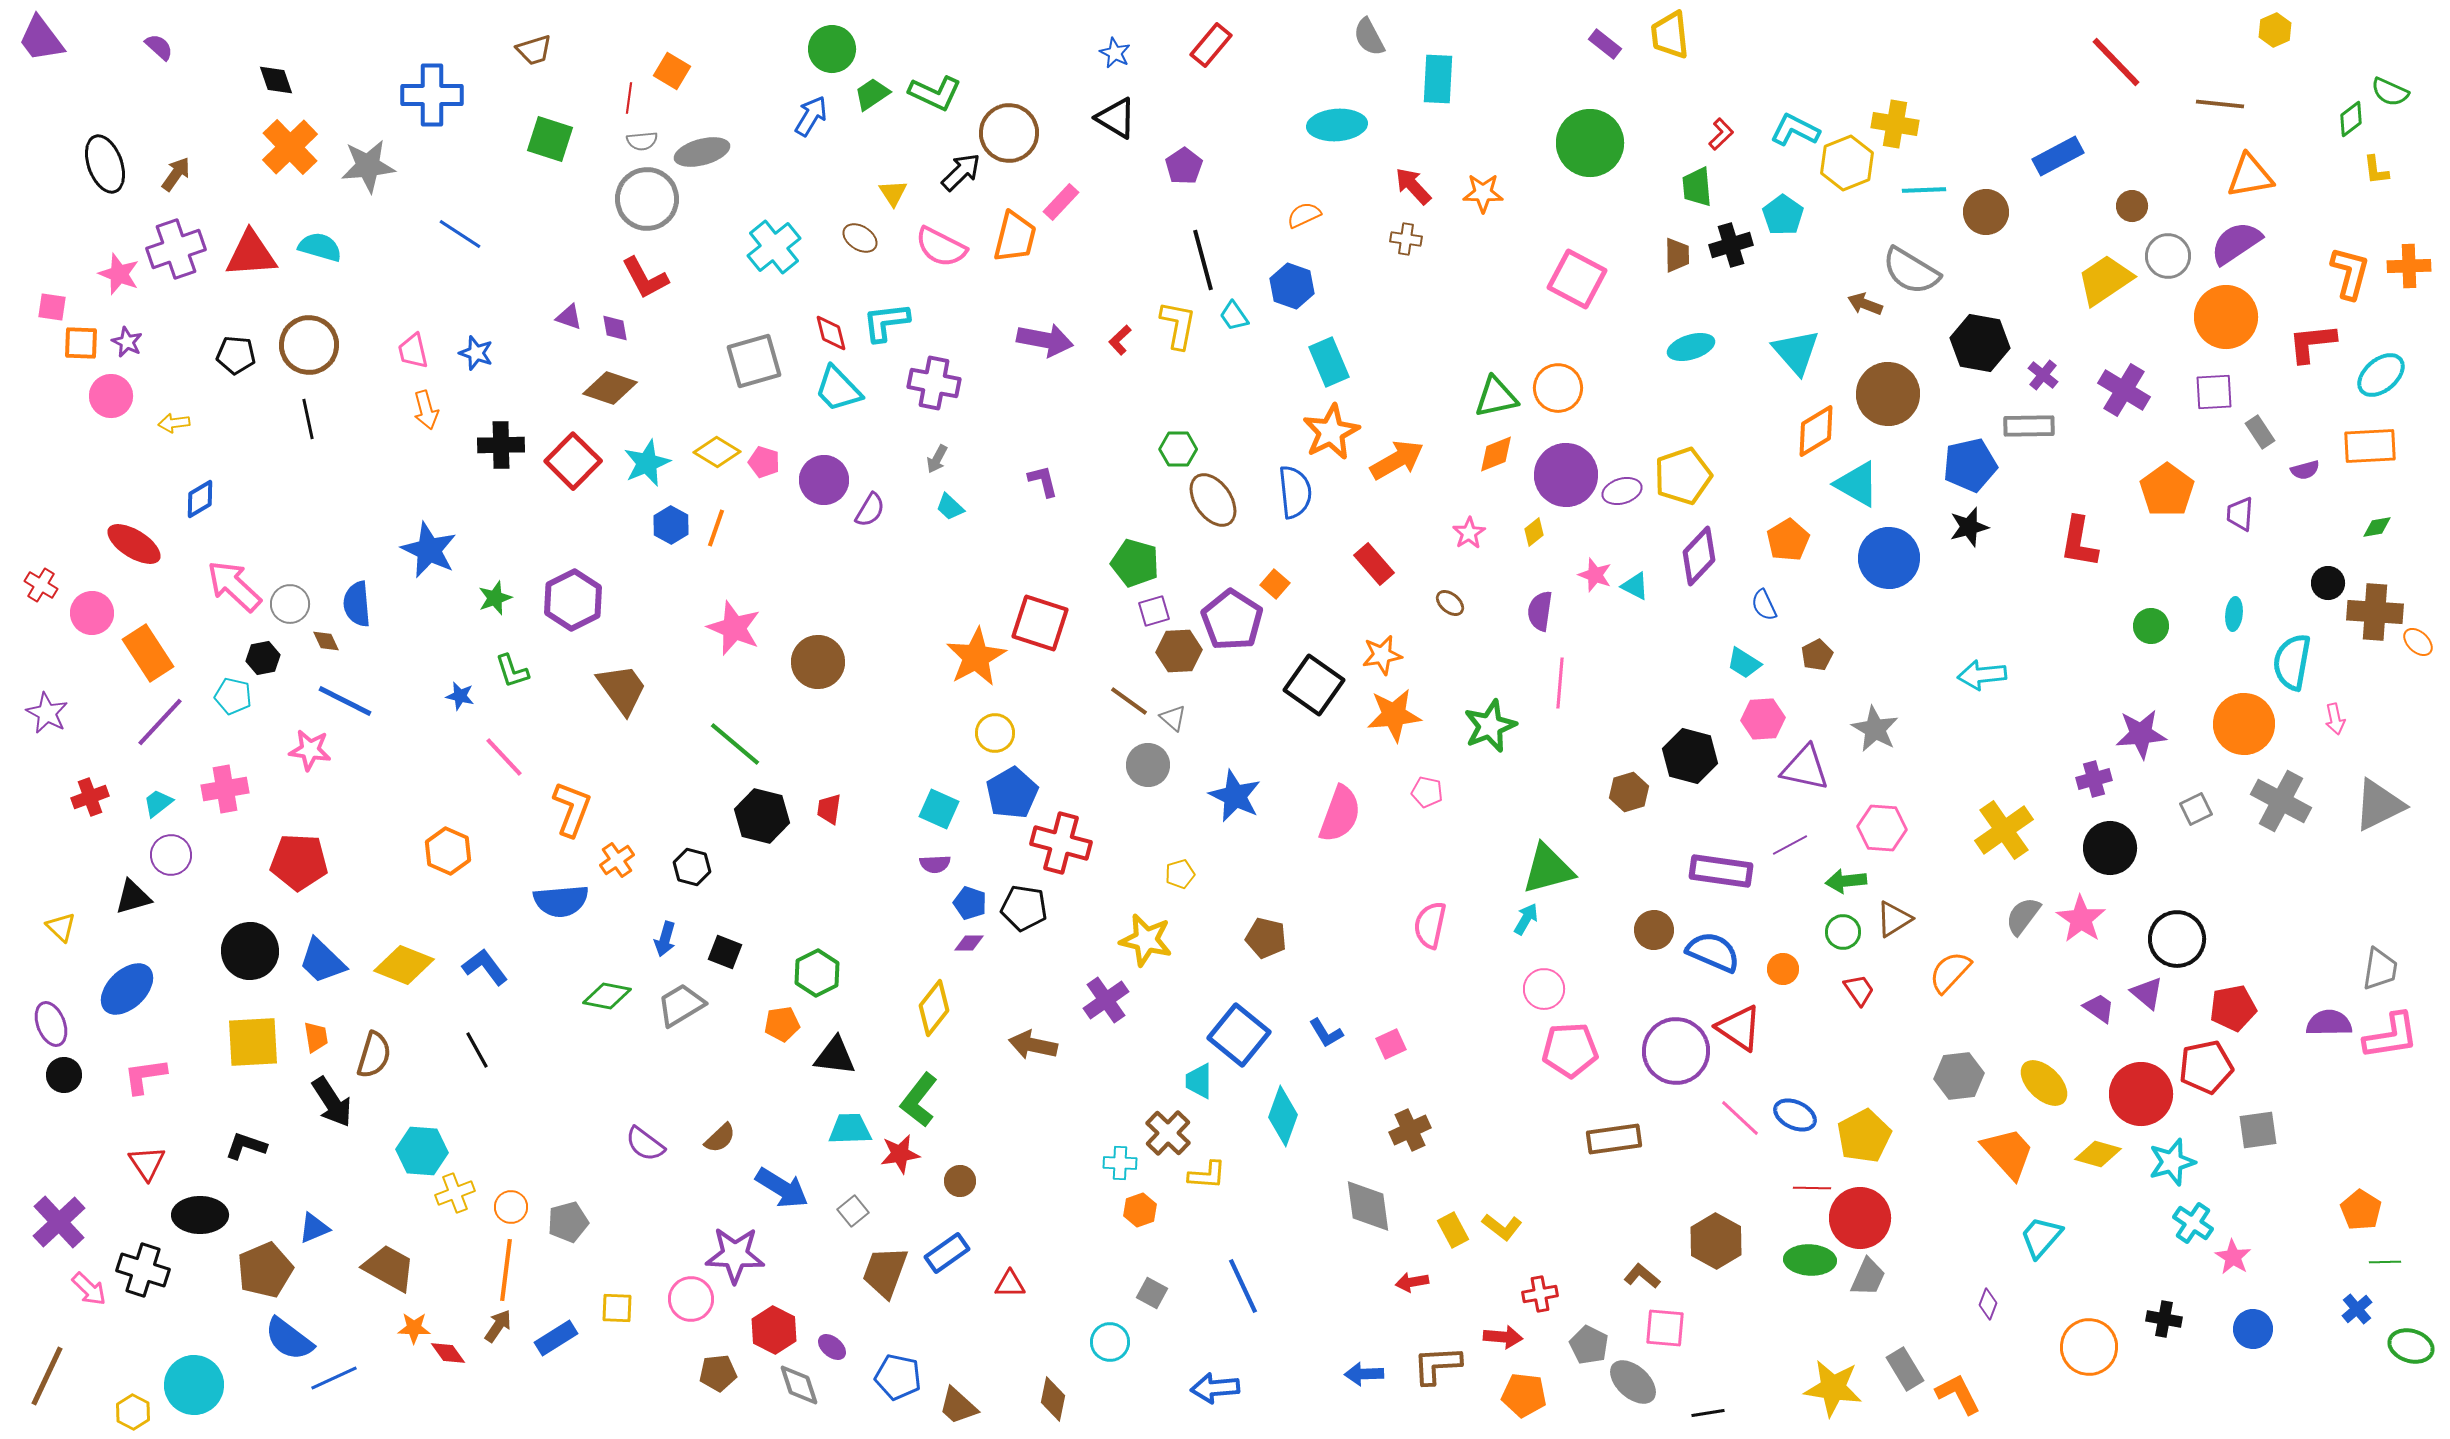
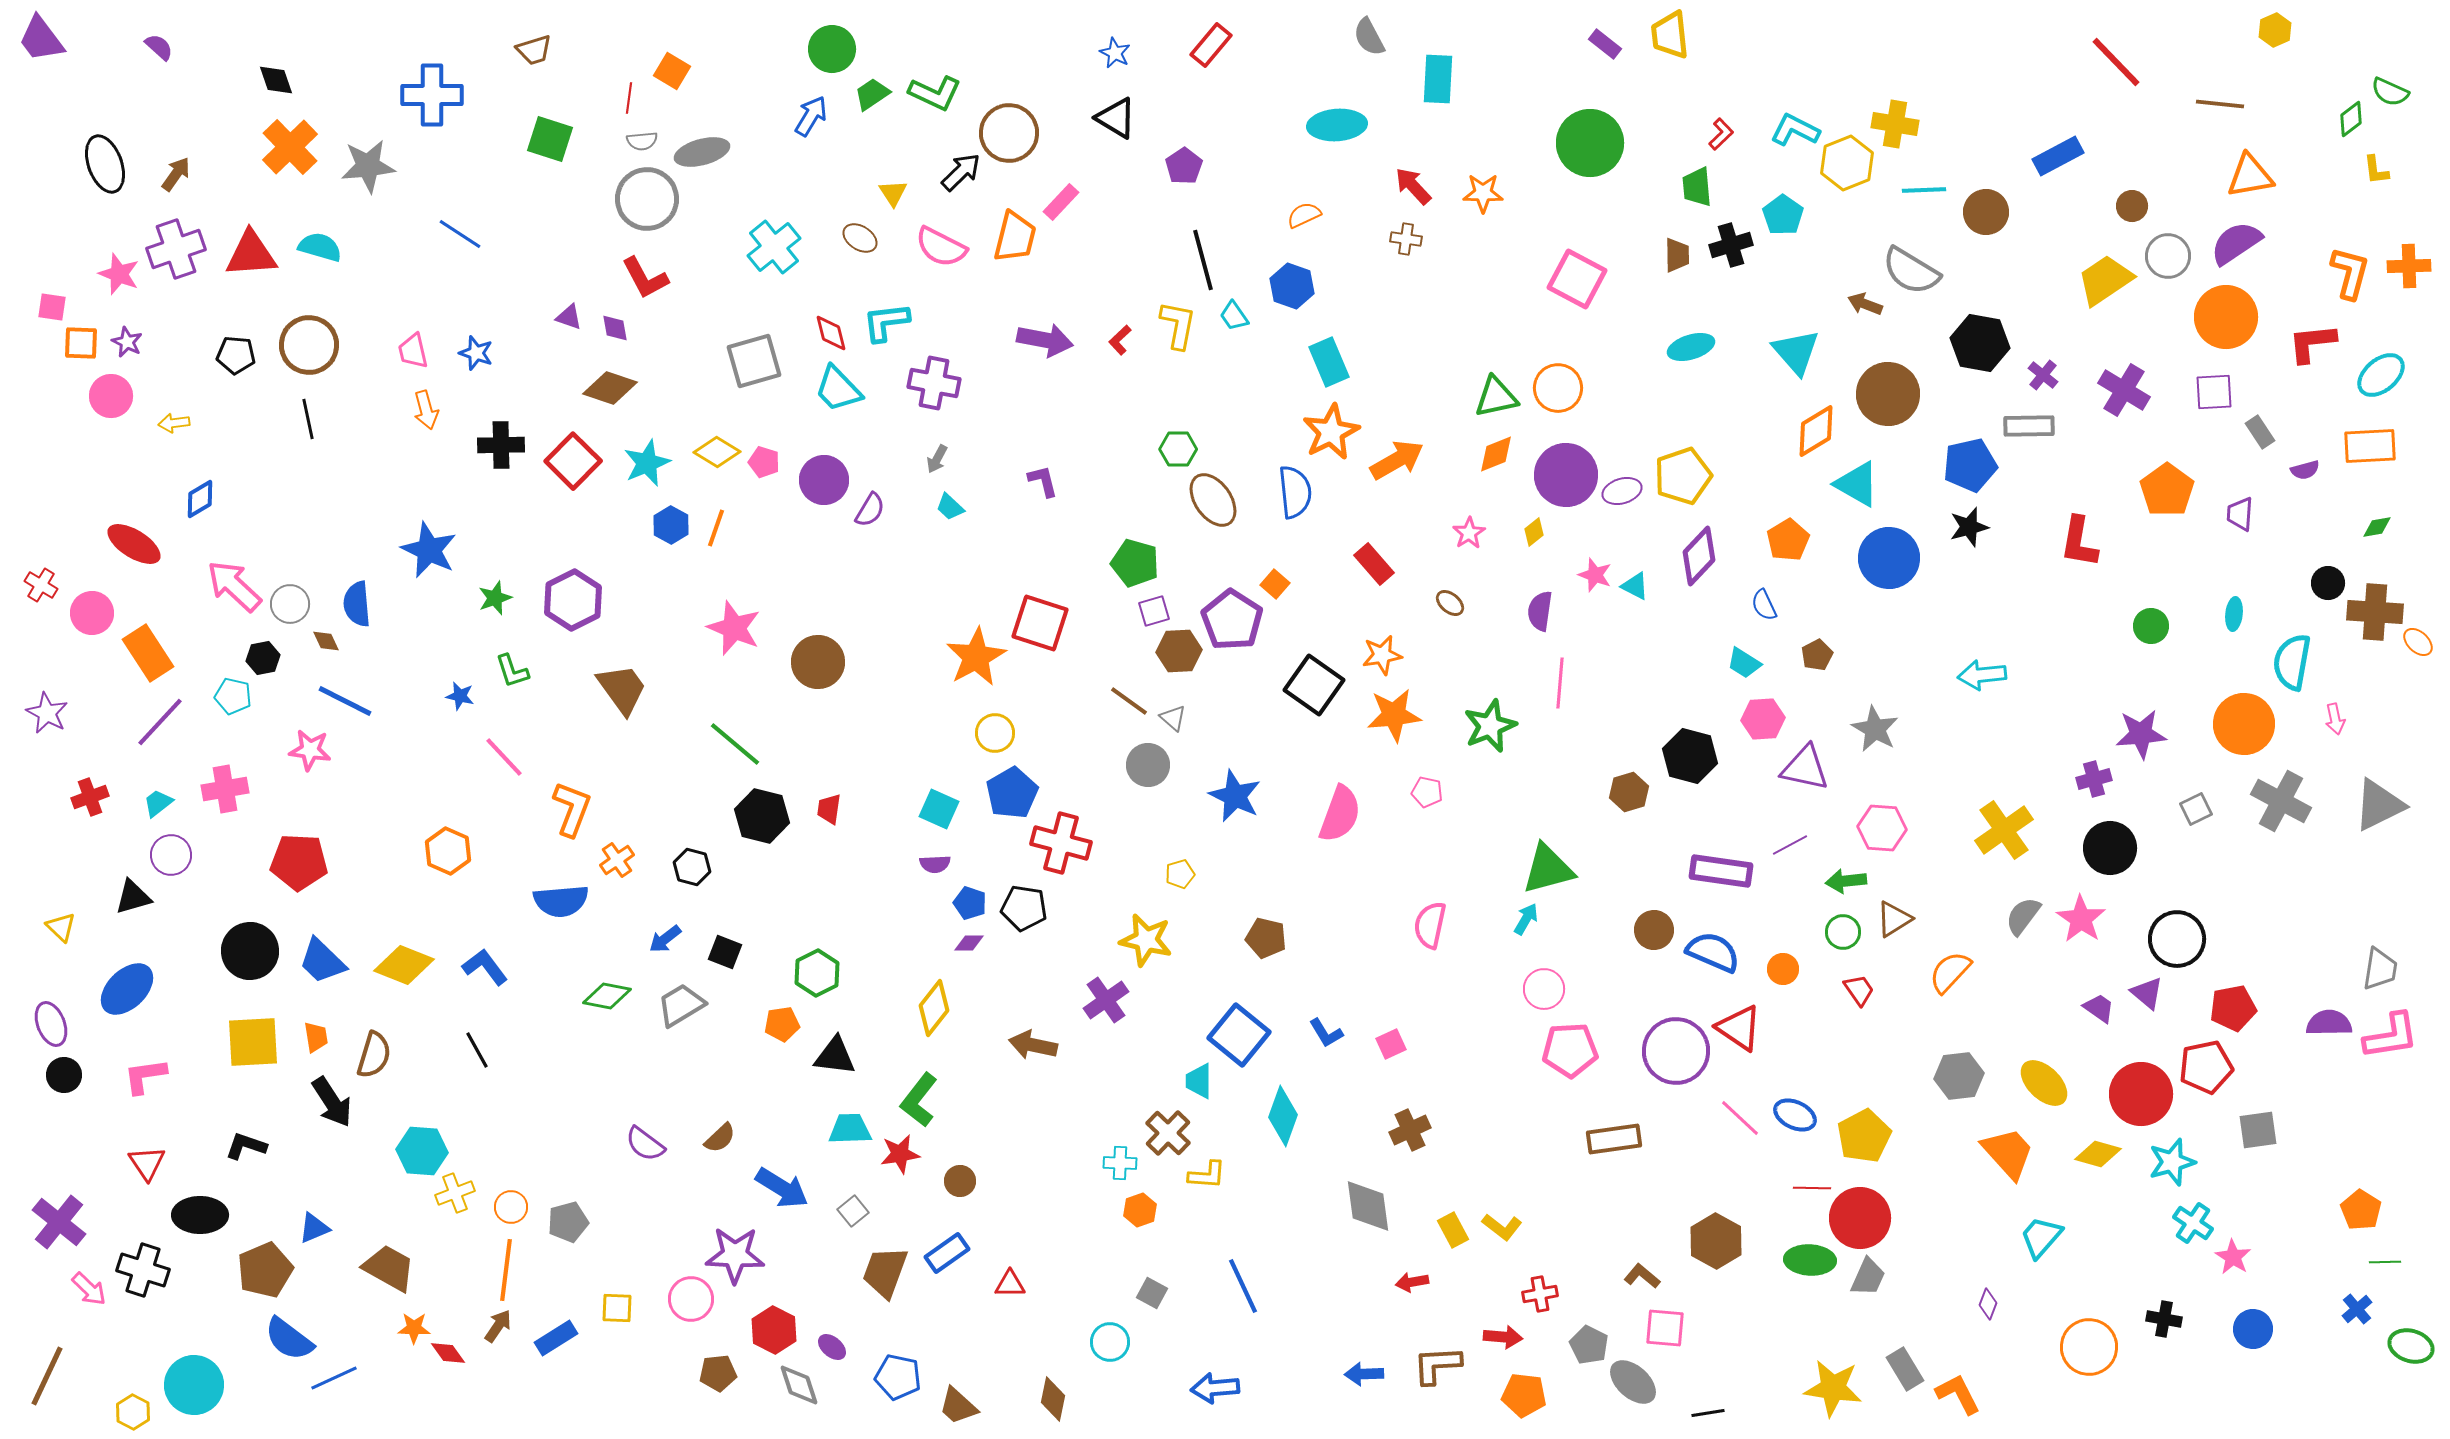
blue arrow at (665, 939): rotated 36 degrees clockwise
purple cross at (59, 1222): rotated 8 degrees counterclockwise
